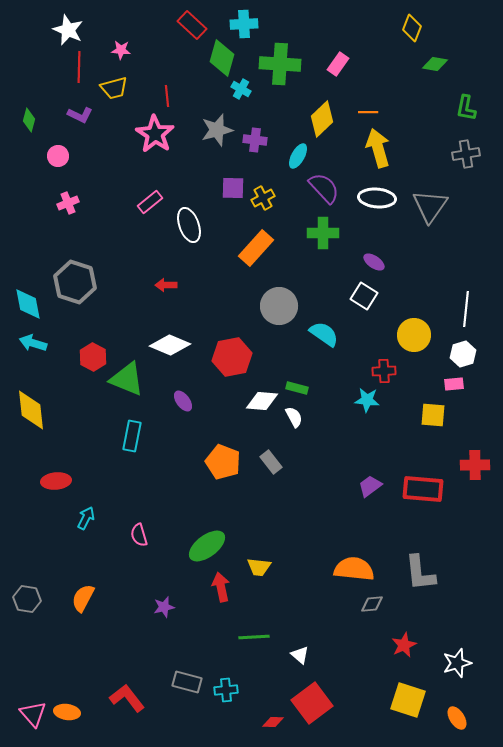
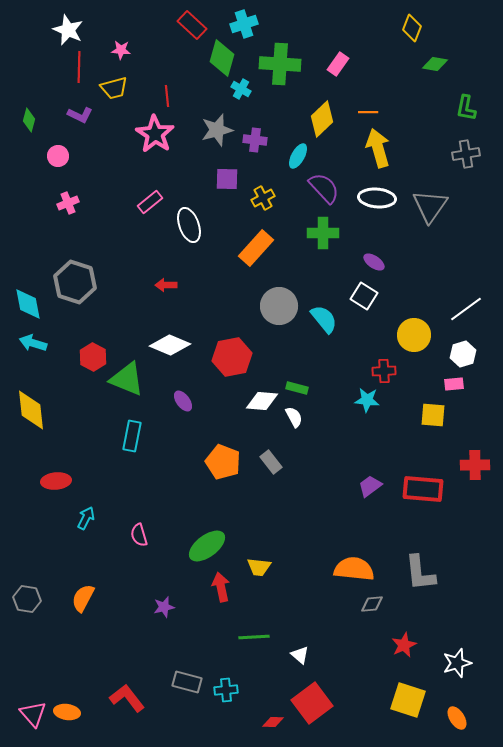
cyan cross at (244, 24): rotated 16 degrees counterclockwise
purple square at (233, 188): moved 6 px left, 9 px up
white line at (466, 309): rotated 48 degrees clockwise
cyan semicircle at (324, 334): moved 15 px up; rotated 16 degrees clockwise
